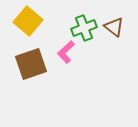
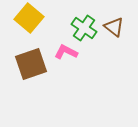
yellow square: moved 1 px right, 3 px up
green cross: rotated 35 degrees counterclockwise
pink L-shape: rotated 70 degrees clockwise
